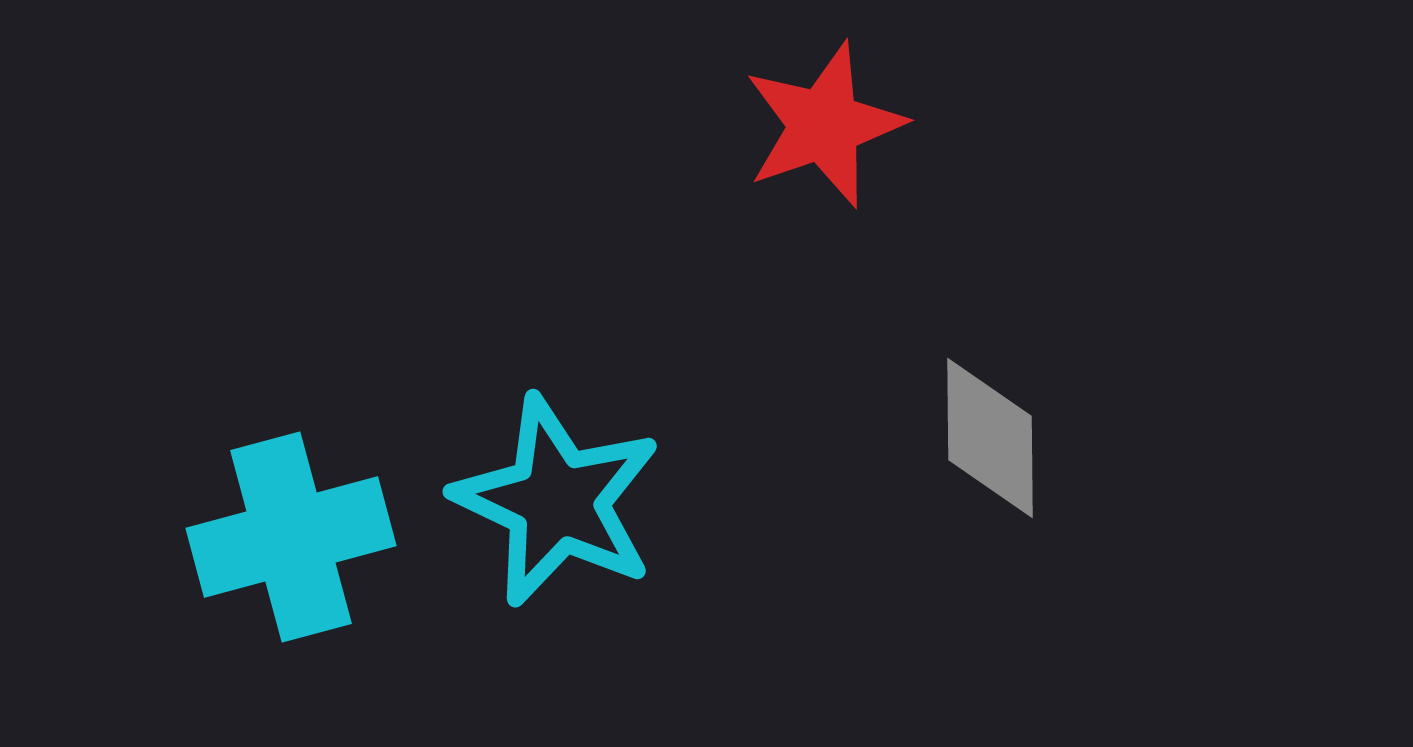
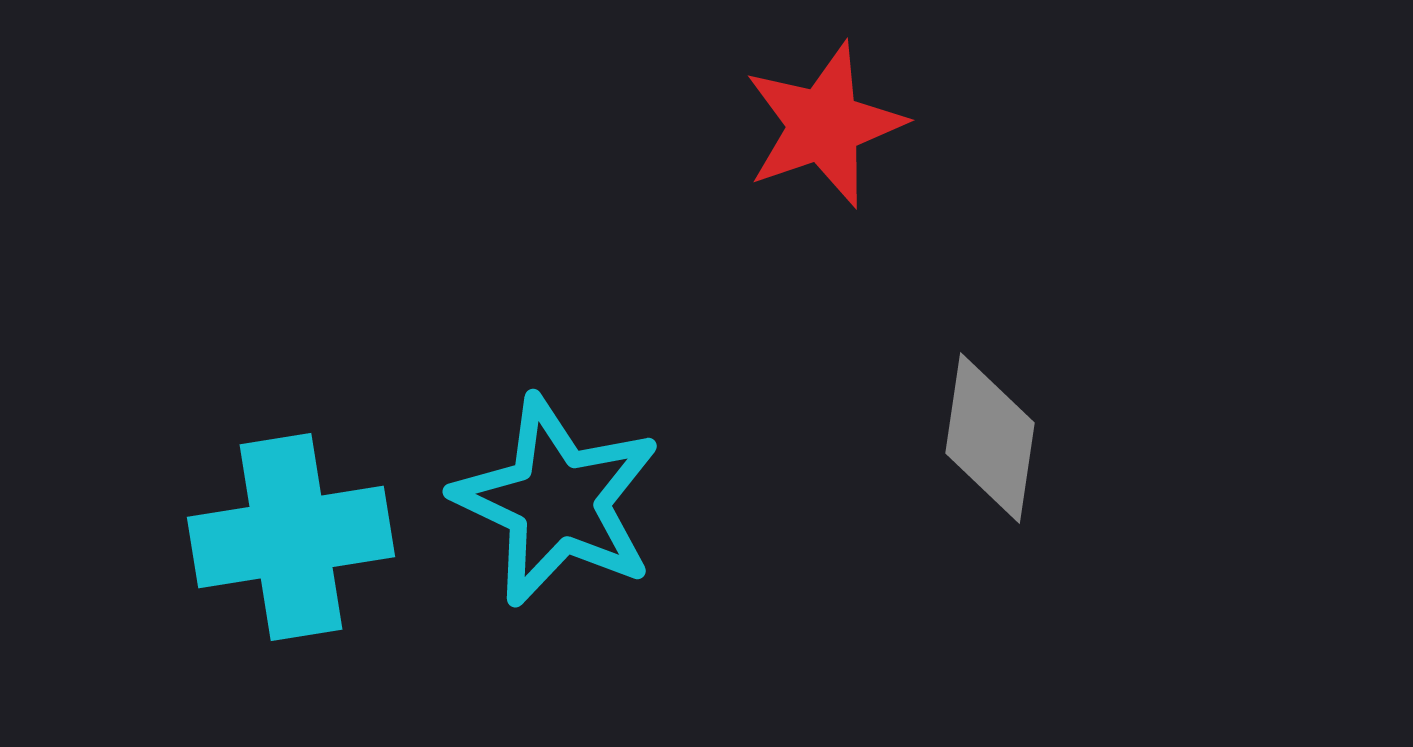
gray diamond: rotated 9 degrees clockwise
cyan cross: rotated 6 degrees clockwise
